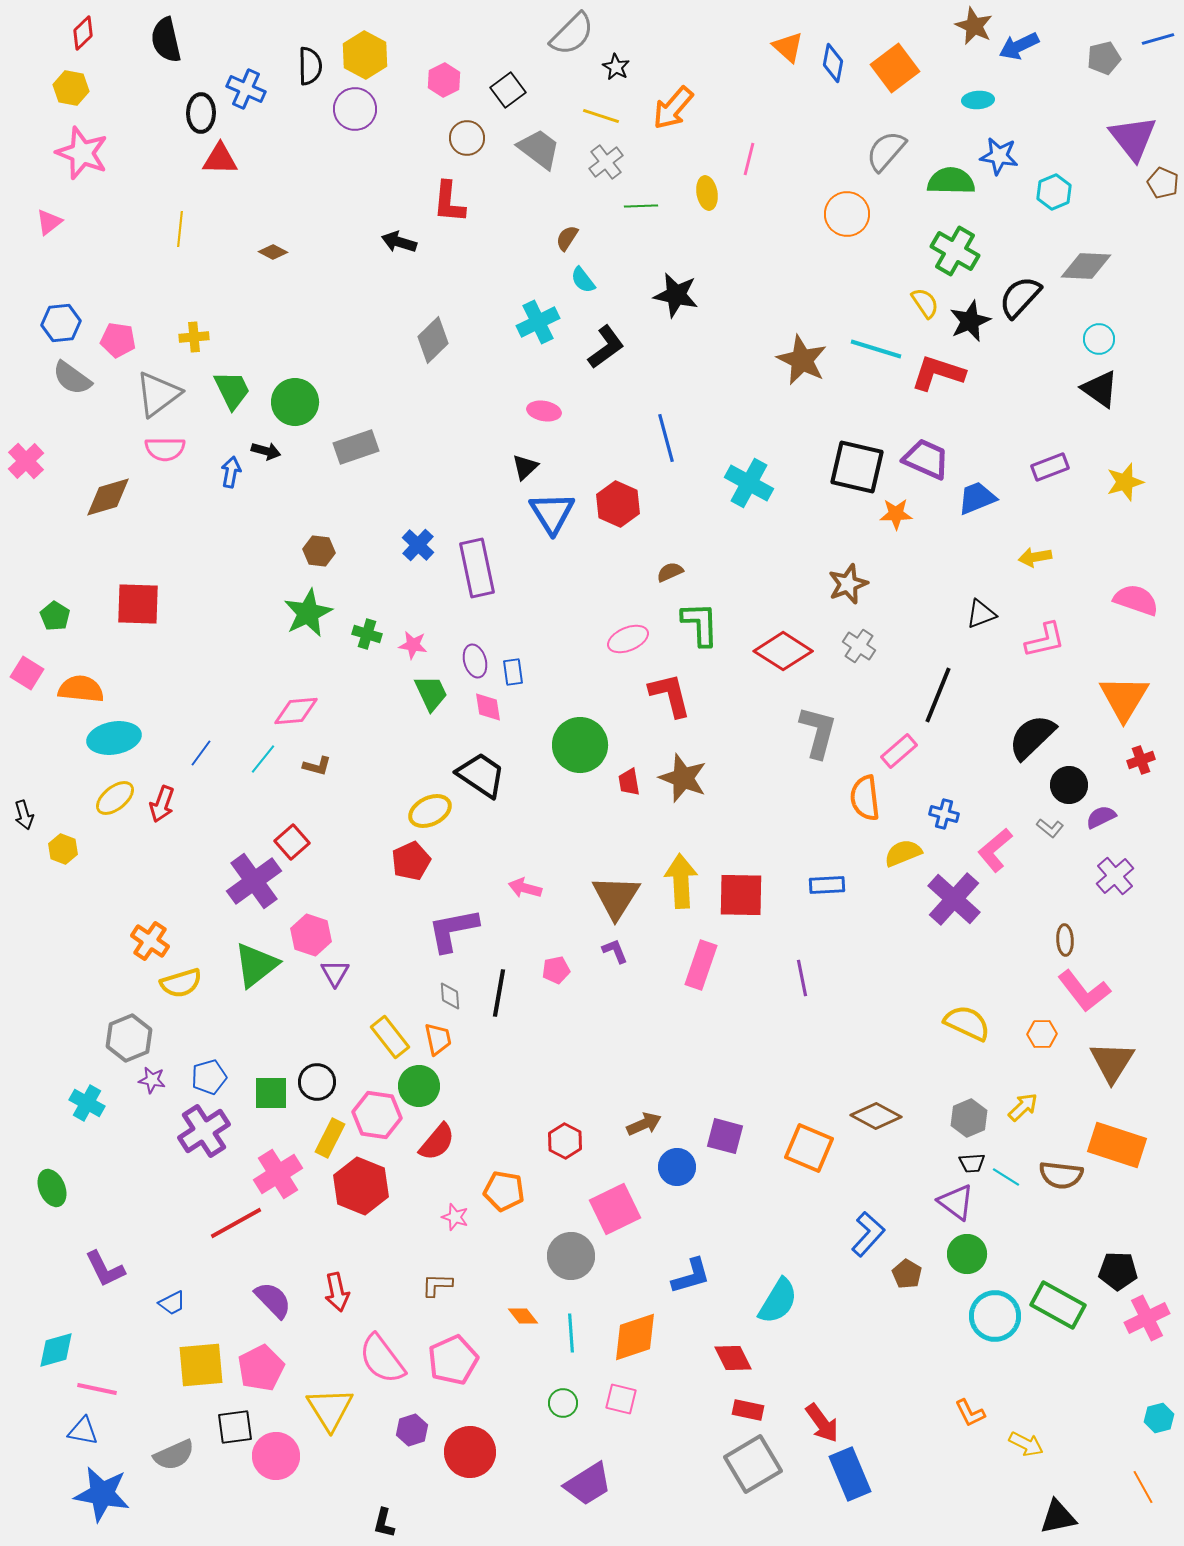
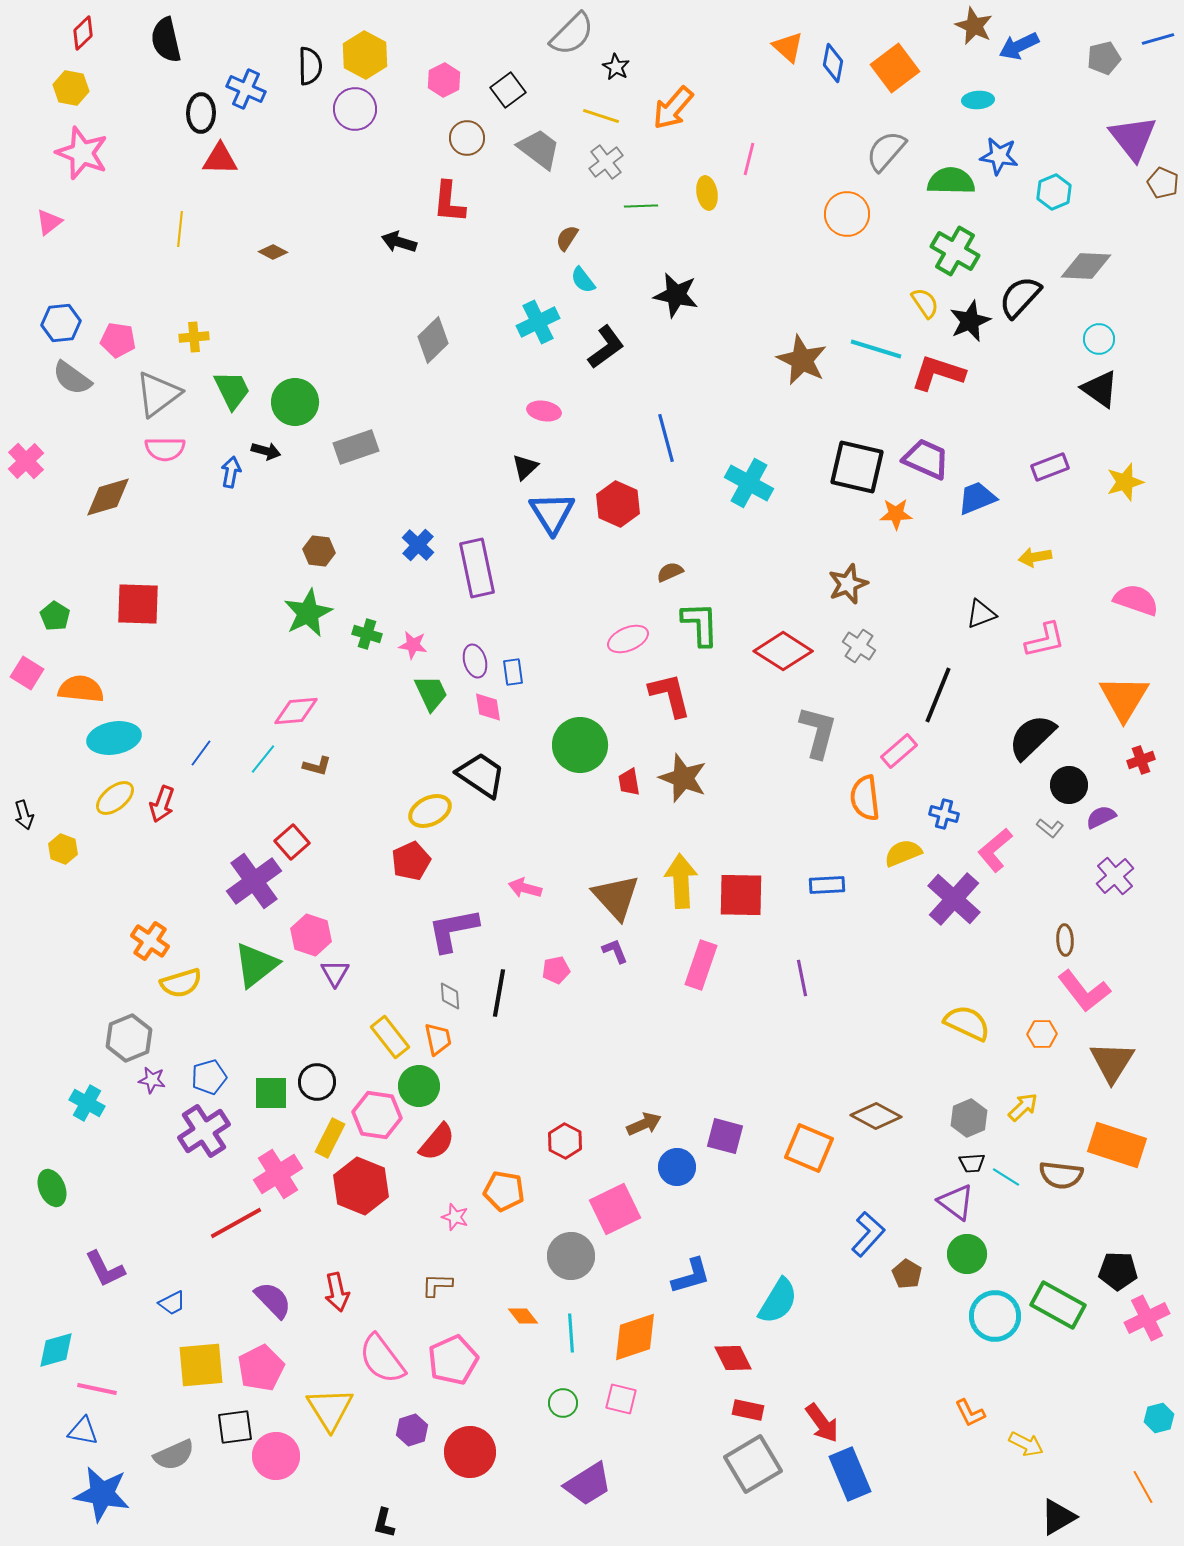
brown triangle at (616, 897): rotated 14 degrees counterclockwise
black triangle at (1058, 1517): rotated 18 degrees counterclockwise
